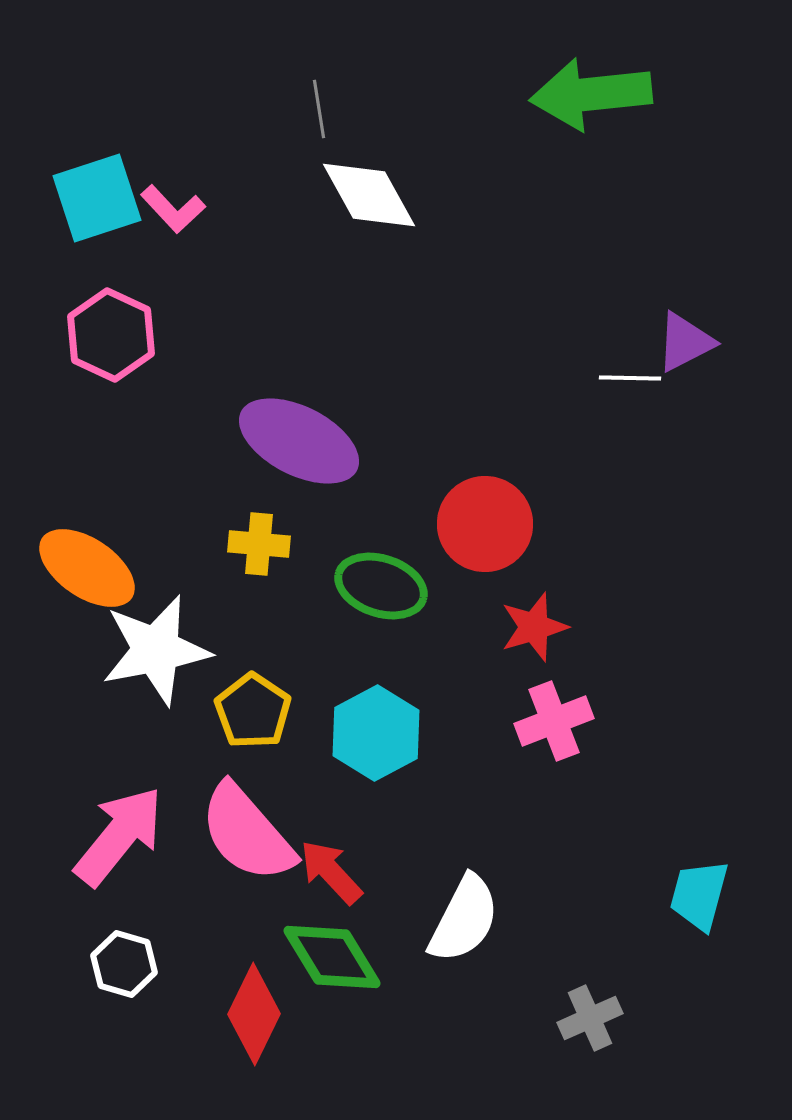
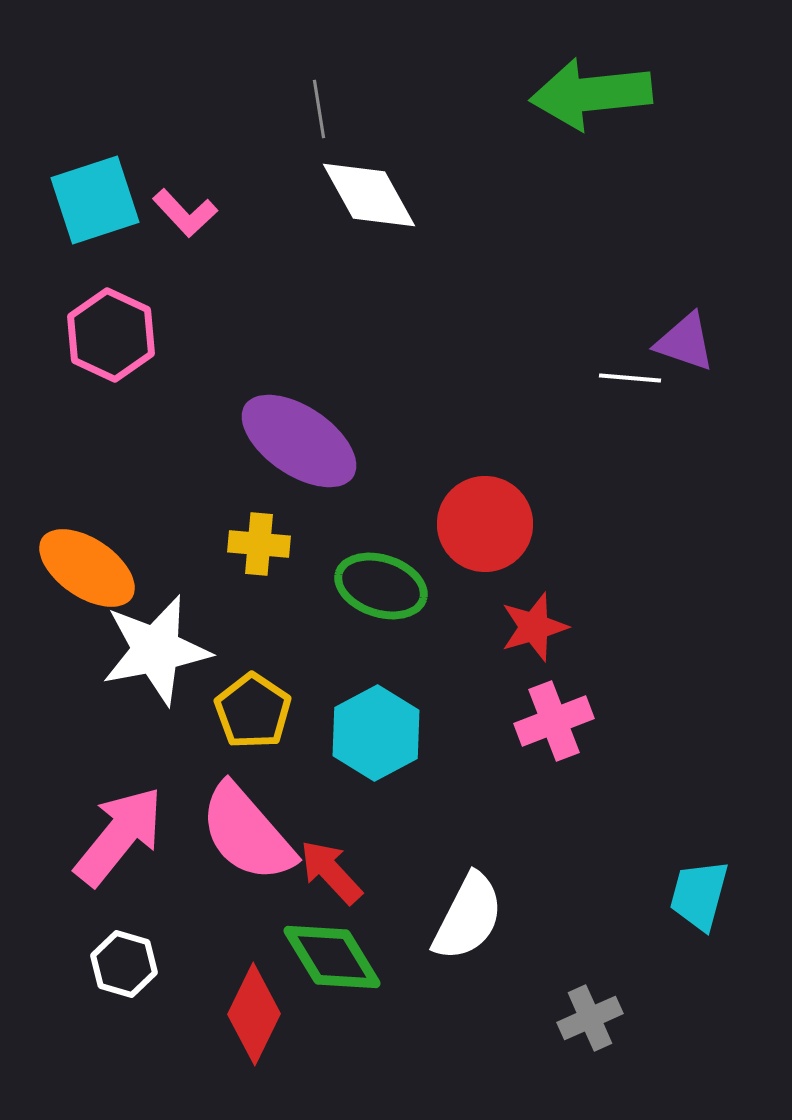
cyan square: moved 2 px left, 2 px down
pink L-shape: moved 12 px right, 4 px down
purple triangle: rotated 46 degrees clockwise
white line: rotated 4 degrees clockwise
purple ellipse: rotated 7 degrees clockwise
white semicircle: moved 4 px right, 2 px up
